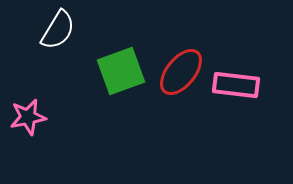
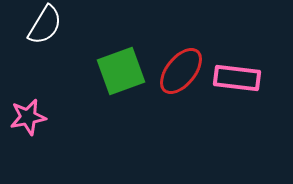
white semicircle: moved 13 px left, 5 px up
red ellipse: moved 1 px up
pink rectangle: moved 1 px right, 7 px up
